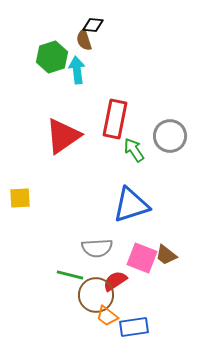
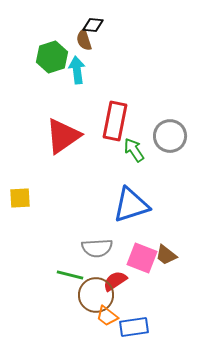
red rectangle: moved 2 px down
